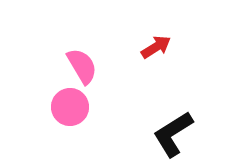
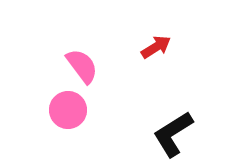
pink semicircle: rotated 6 degrees counterclockwise
pink circle: moved 2 px left, 3 px down
